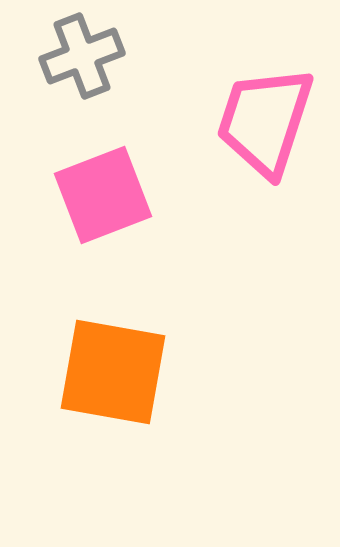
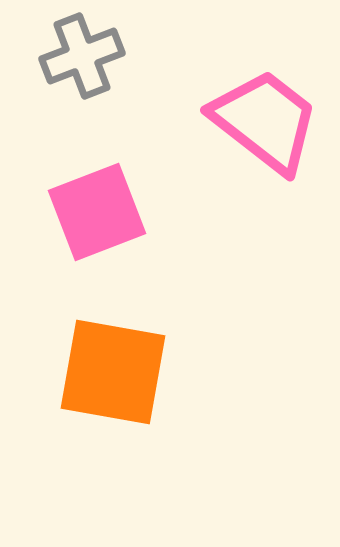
pink trapezoid: rotated 110 degrees clockwise
pink square: moved 6 px left, 17 px down
